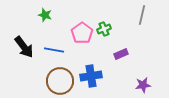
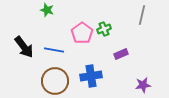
green star: moved 2 px right, 5 px up
brown circle: moved 5 px left
